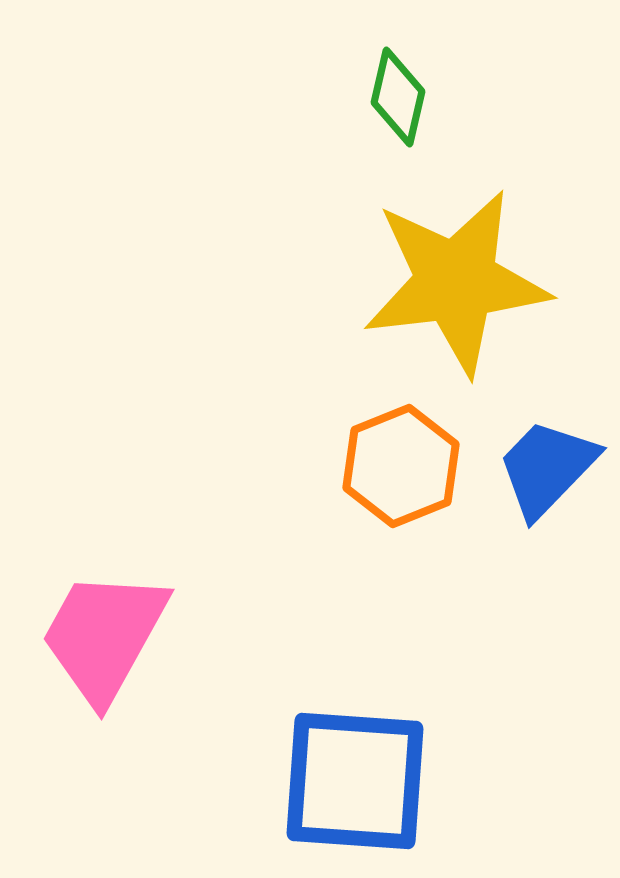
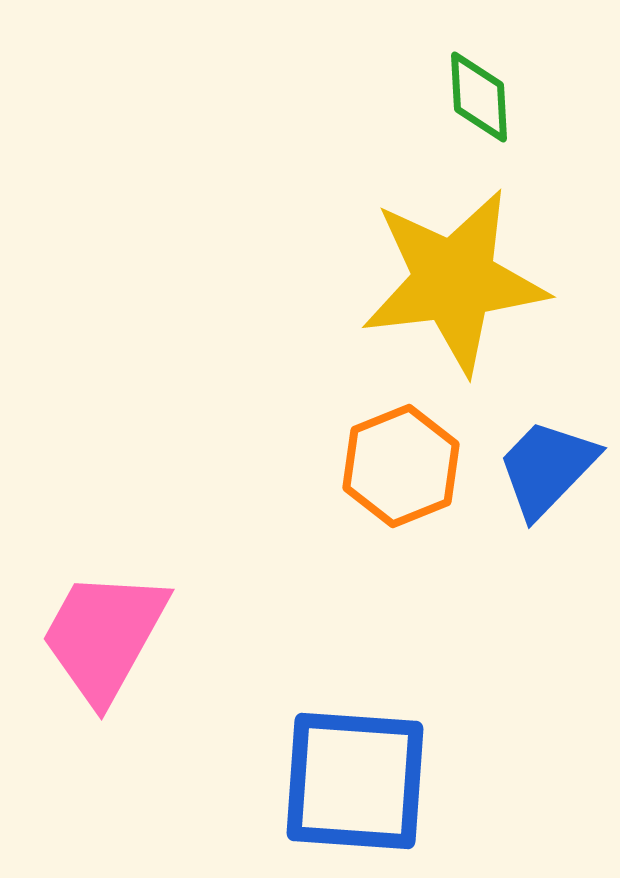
green diamond: moved 81 px right; rotated 16 degrees counterclockwise
yellow star: moved 2 px left, 1 px up
